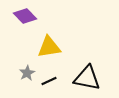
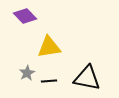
black line: rotated 21 degrees clockwise
